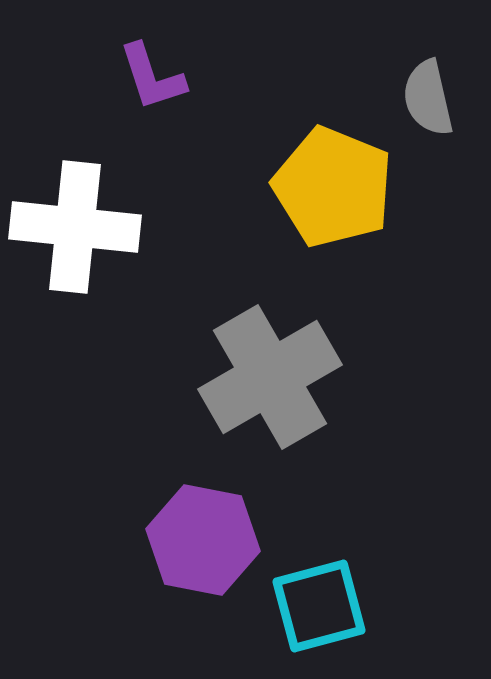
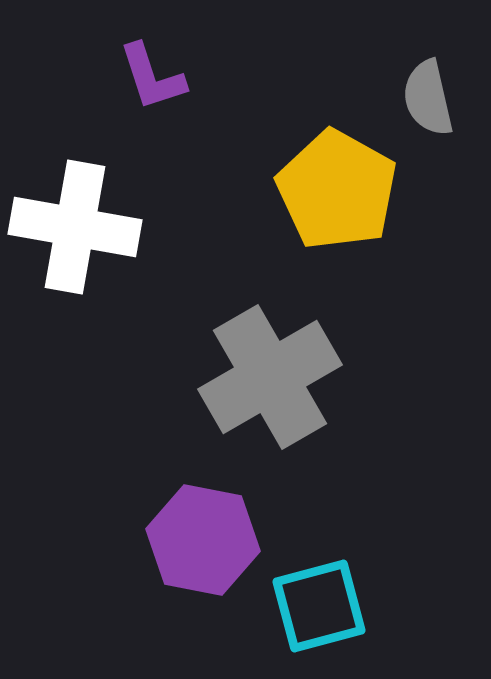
yellow pentagon: moved 4 px right, 3 px down; rotated 7 degrees clockwise
white cross: rotated 4 degrees clockwise
